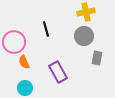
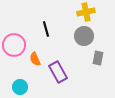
pink circle: moved 3 px down
gray rectangle: moved 1 px right
orange semicircle: moved 11 px right, 3 px up
cyan circle: moved 5 px left, 1 px up
